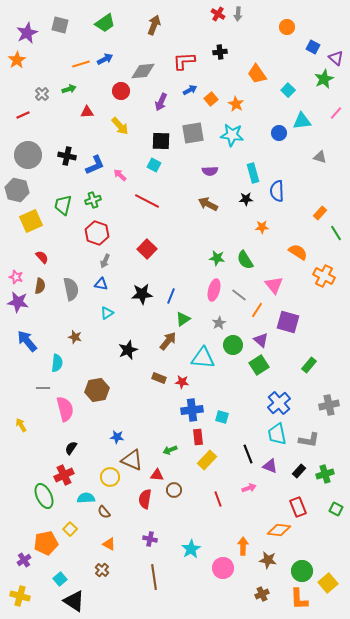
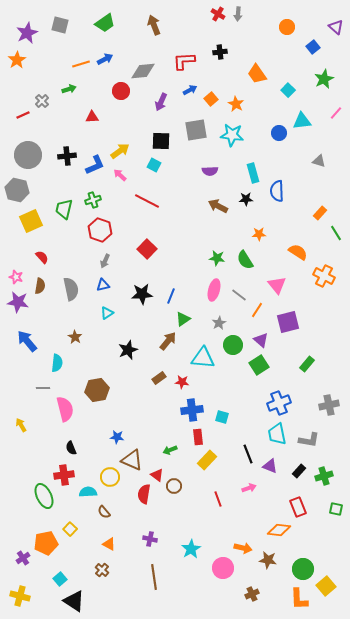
brown arrow at (154, 25): rotated 42 degrees counterclockwise
blue square at (313, 47): rotated 24 degrees clockwise
purple triangle at (336, 58): moved 31 px up
gray cross at (42, 94): moved 7 px down
red triangle at (87, 112): moved 5 px right, 5 px down
yellow arrow at (120, 126): moved 25 px down; rotated 84 degrees counterclockwise
gray square at (193, 133): moved 3 px right, 3 px up
black cross at (67, 156): rotated 18 degrees counterclockwise
gray triangle at (320, 157): moved 1 px left, 4 px down
brown arrow at (208, 204): moved 10 px right, 2 px down
green trapezoid at (63, 205): moved 1 px right, 4 px down
orange star at (262, 227): moved 3 px left, 7 px down
red hexagon at (97, 233): moved 3 px right, 3 px up
blue triangle at (101, 284): moved 2 px right, 1 px down; rotated 24 degrees counterclockwise
pink triangle at (274, 285): moved 3 px right
purple square at (288, 322): rotated 30 degrees counterclockwise
brown star at (75, 337): rotated 16 degrees clockwise
green rectangle at (309, 365): moved 2 px left, 1 px up
brown rectangle at (159, 378): rotated 56 degrees counterclockwise
blue cross at (279, 403): rotated 20 degrees clockwise
black semicircle at (71, 448): rotated 56 degrees counterclockwise
green cross at (325, 474): moved 1 px left, 2 px down
red cross at (64, 475): rotated 18 degrees clockwise
red triangle at (157, 475): rotated 32 degrees clockwise
brown circle at (174, 490): moved 4 px up
cyan semicircle at (86, 498): moved 2 px right, 6 px up
red semicircle at (145, 499): moved 1 px left, 5 px up
green square at (336, 509): rotated 16 degrees counterclockwise
orange arrow at (243, 546): moved 2 px down; rotated 102 degrees clockwise
purple cross at (24, 560): moved 1 px left, 2 px up
green circle at (302, 571): moved 1 px right, 2 px up
yellow square at (328, 583): moved 2 px left, 3 px down
brown cross at (262, 594): moved 10 px left
